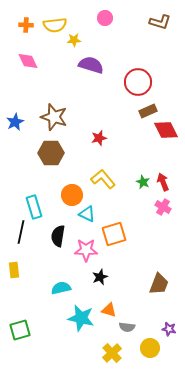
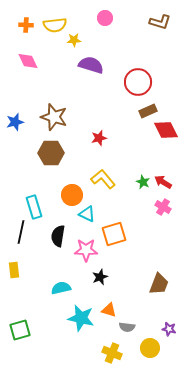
blue star: rotated 12 degrees clockwise
red arrow: rotated 36 degrees counterclockwise
yellow cross: rotated 24 degrees counterclockwise
